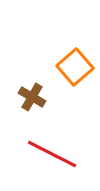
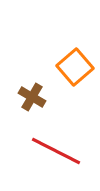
red line: moved 4 px right, 3 px up
